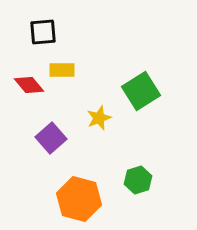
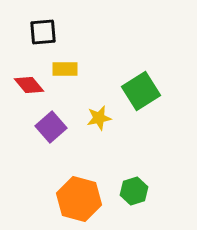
yellow rectangle: moved 3 px right, 1 px up
yellow star: rotated 10 degrees clockwise
purple square: moved 11 px up
green hexagon: moved 4 px left, 11 px down
